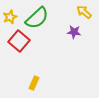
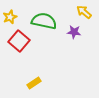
green semicircle: moved 7 px right, 3 px down; rotated 125 degrees counterclockwise
yellow rectangle: rotated 32 degrees clockwise
